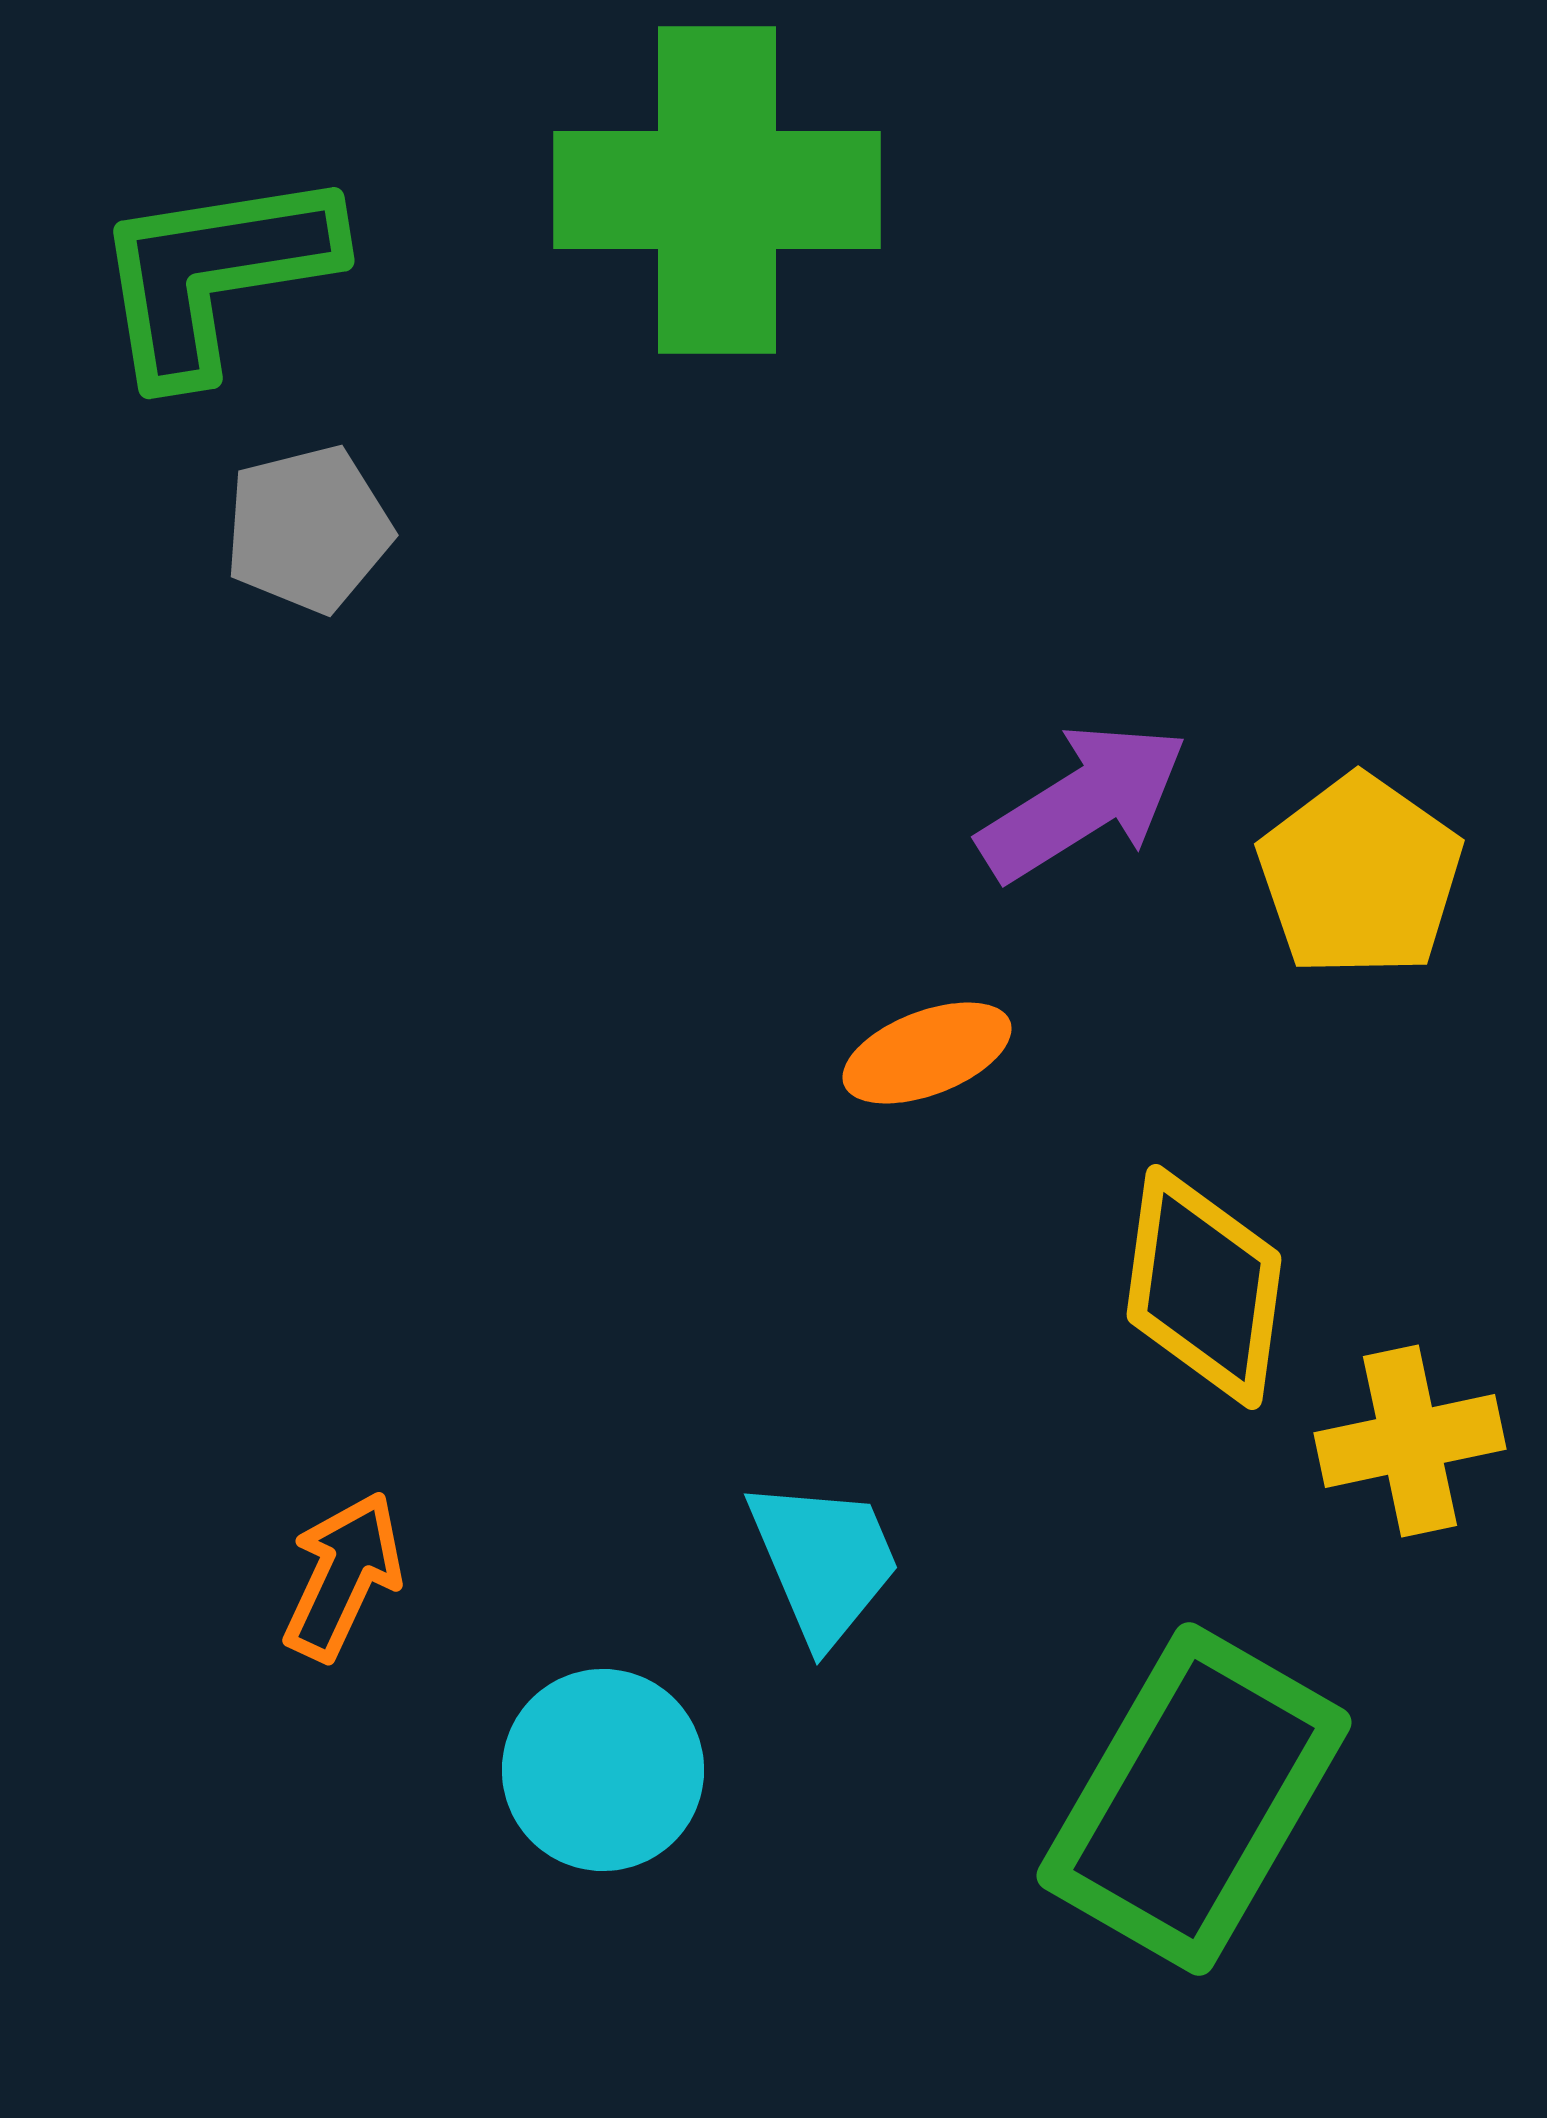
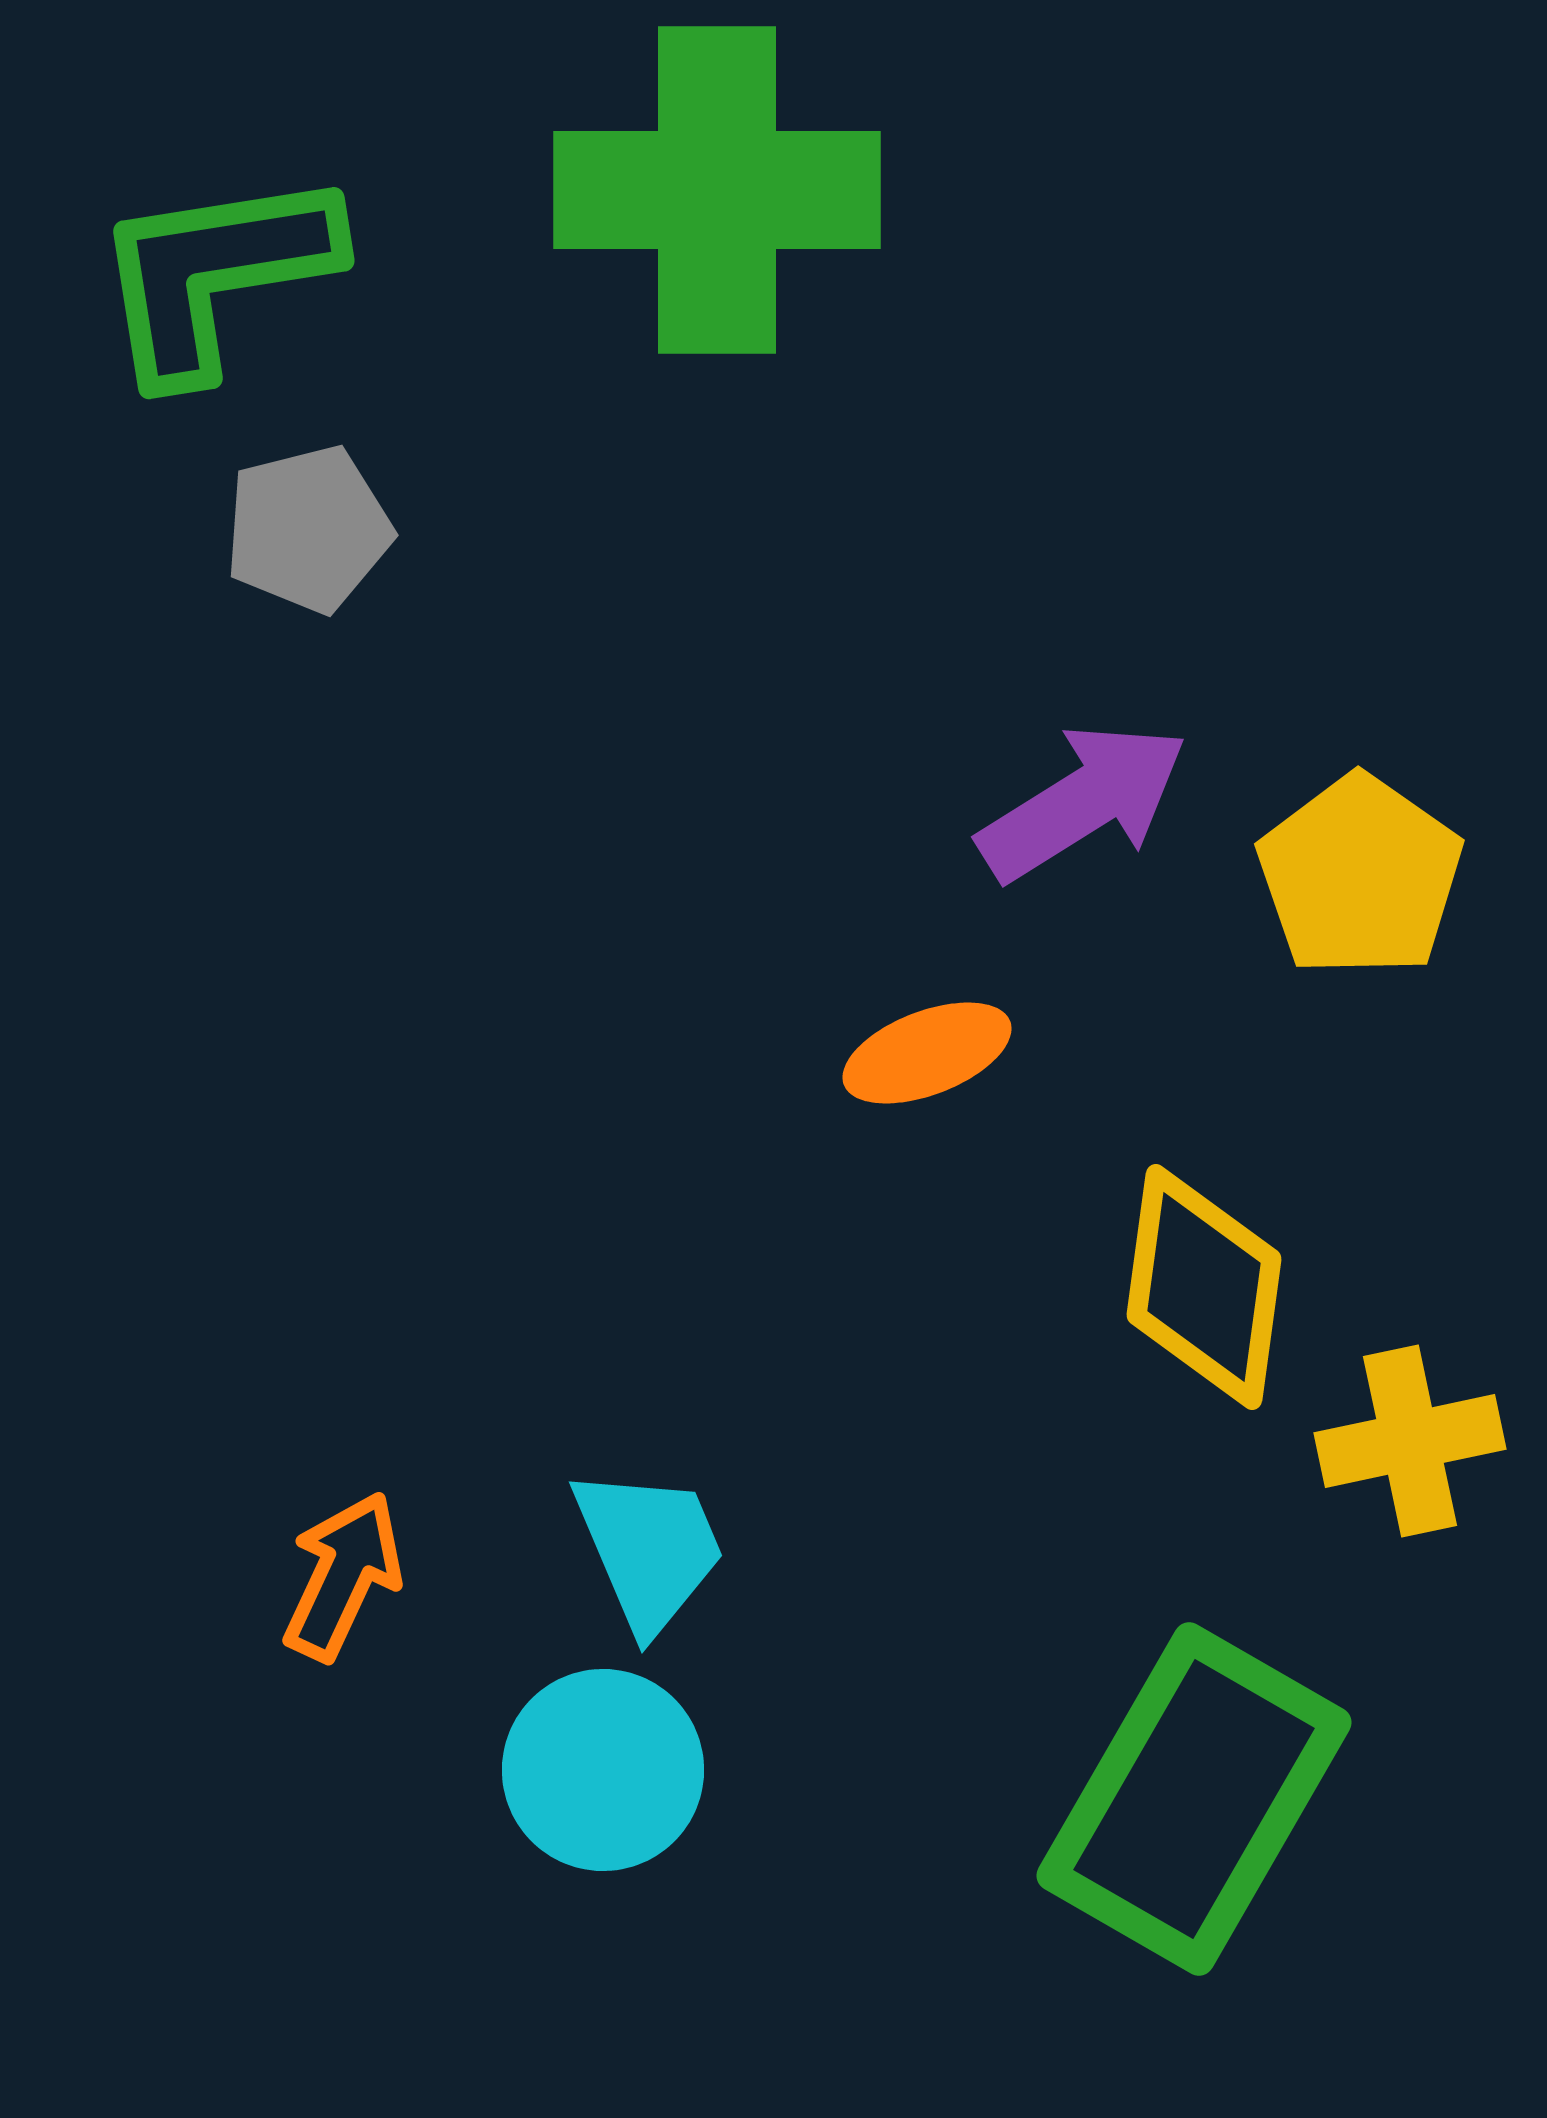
cyan trapezoid: moved 175 px left, 12 px up
